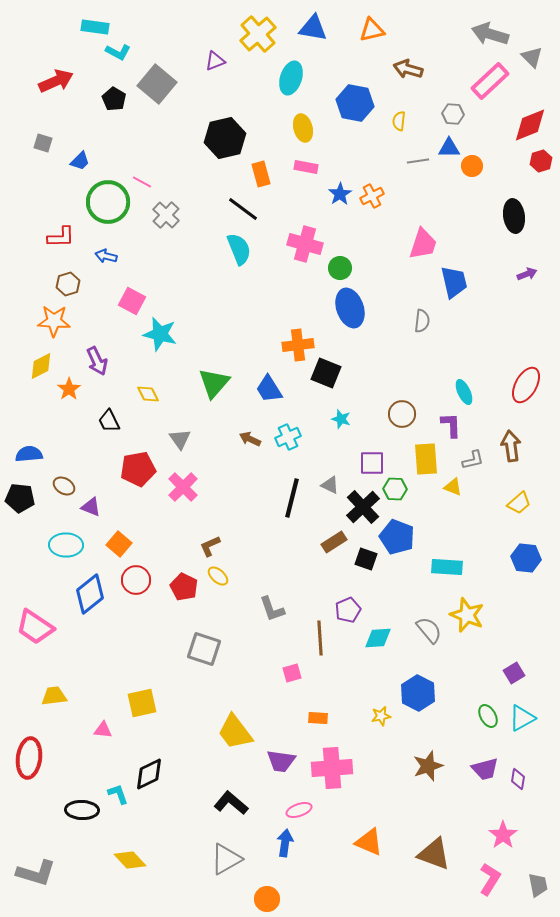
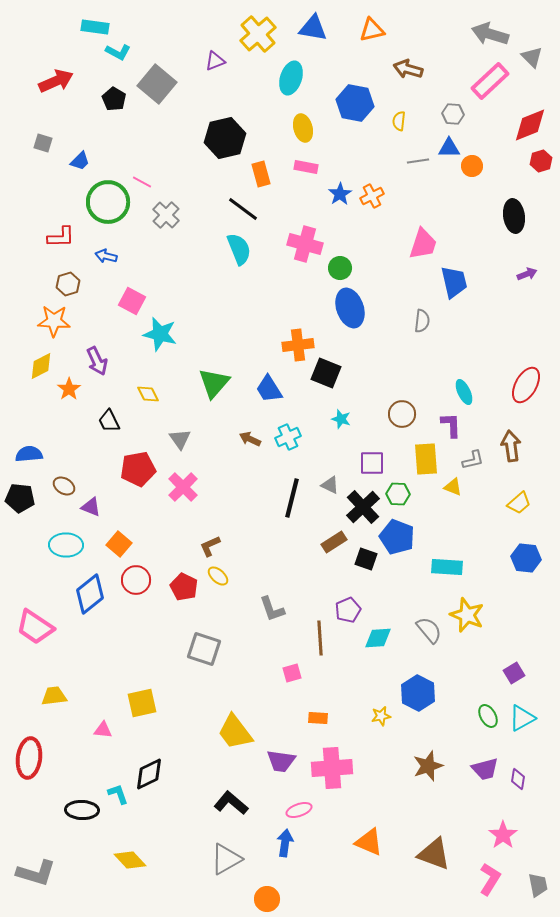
green hexagon at (395, 489): moved 3 px right, 5 px down
